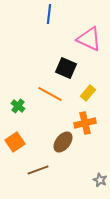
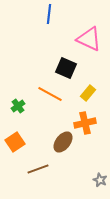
green cross: rotated 16 degrees clockwise
brown line: moved 1 px up
